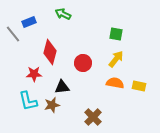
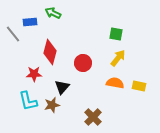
green arrow: moved 10 px left, 1 px up
blue rectangle: moved 1 px right; rotated 16 degrees clockwise
yellow arrow: moved 2 px right, 1 px up
black triangle: rotated 42 degrees counterclockwise
